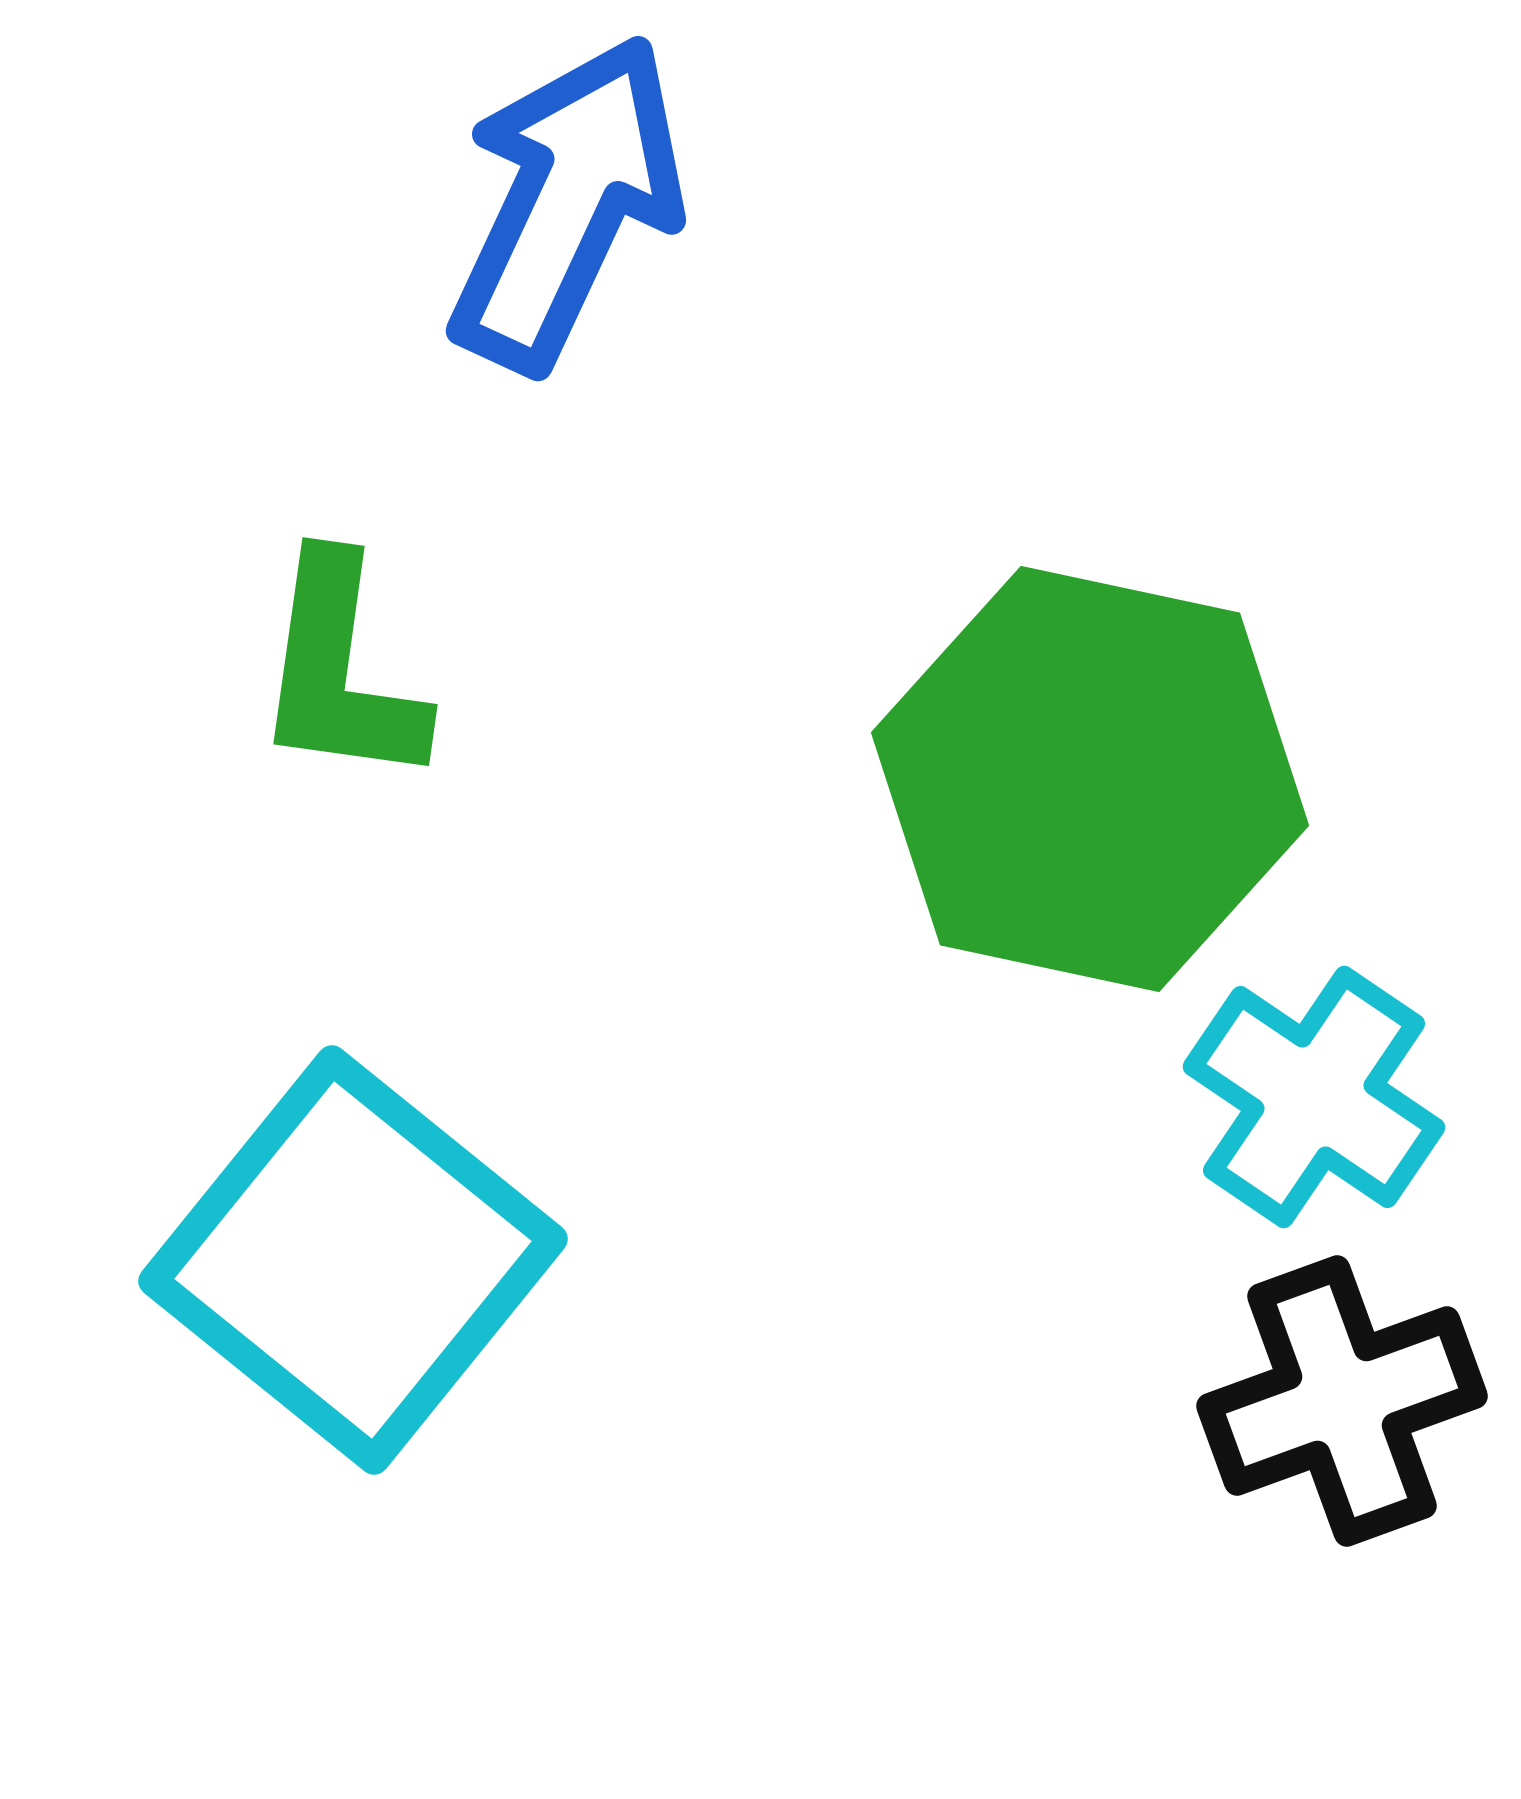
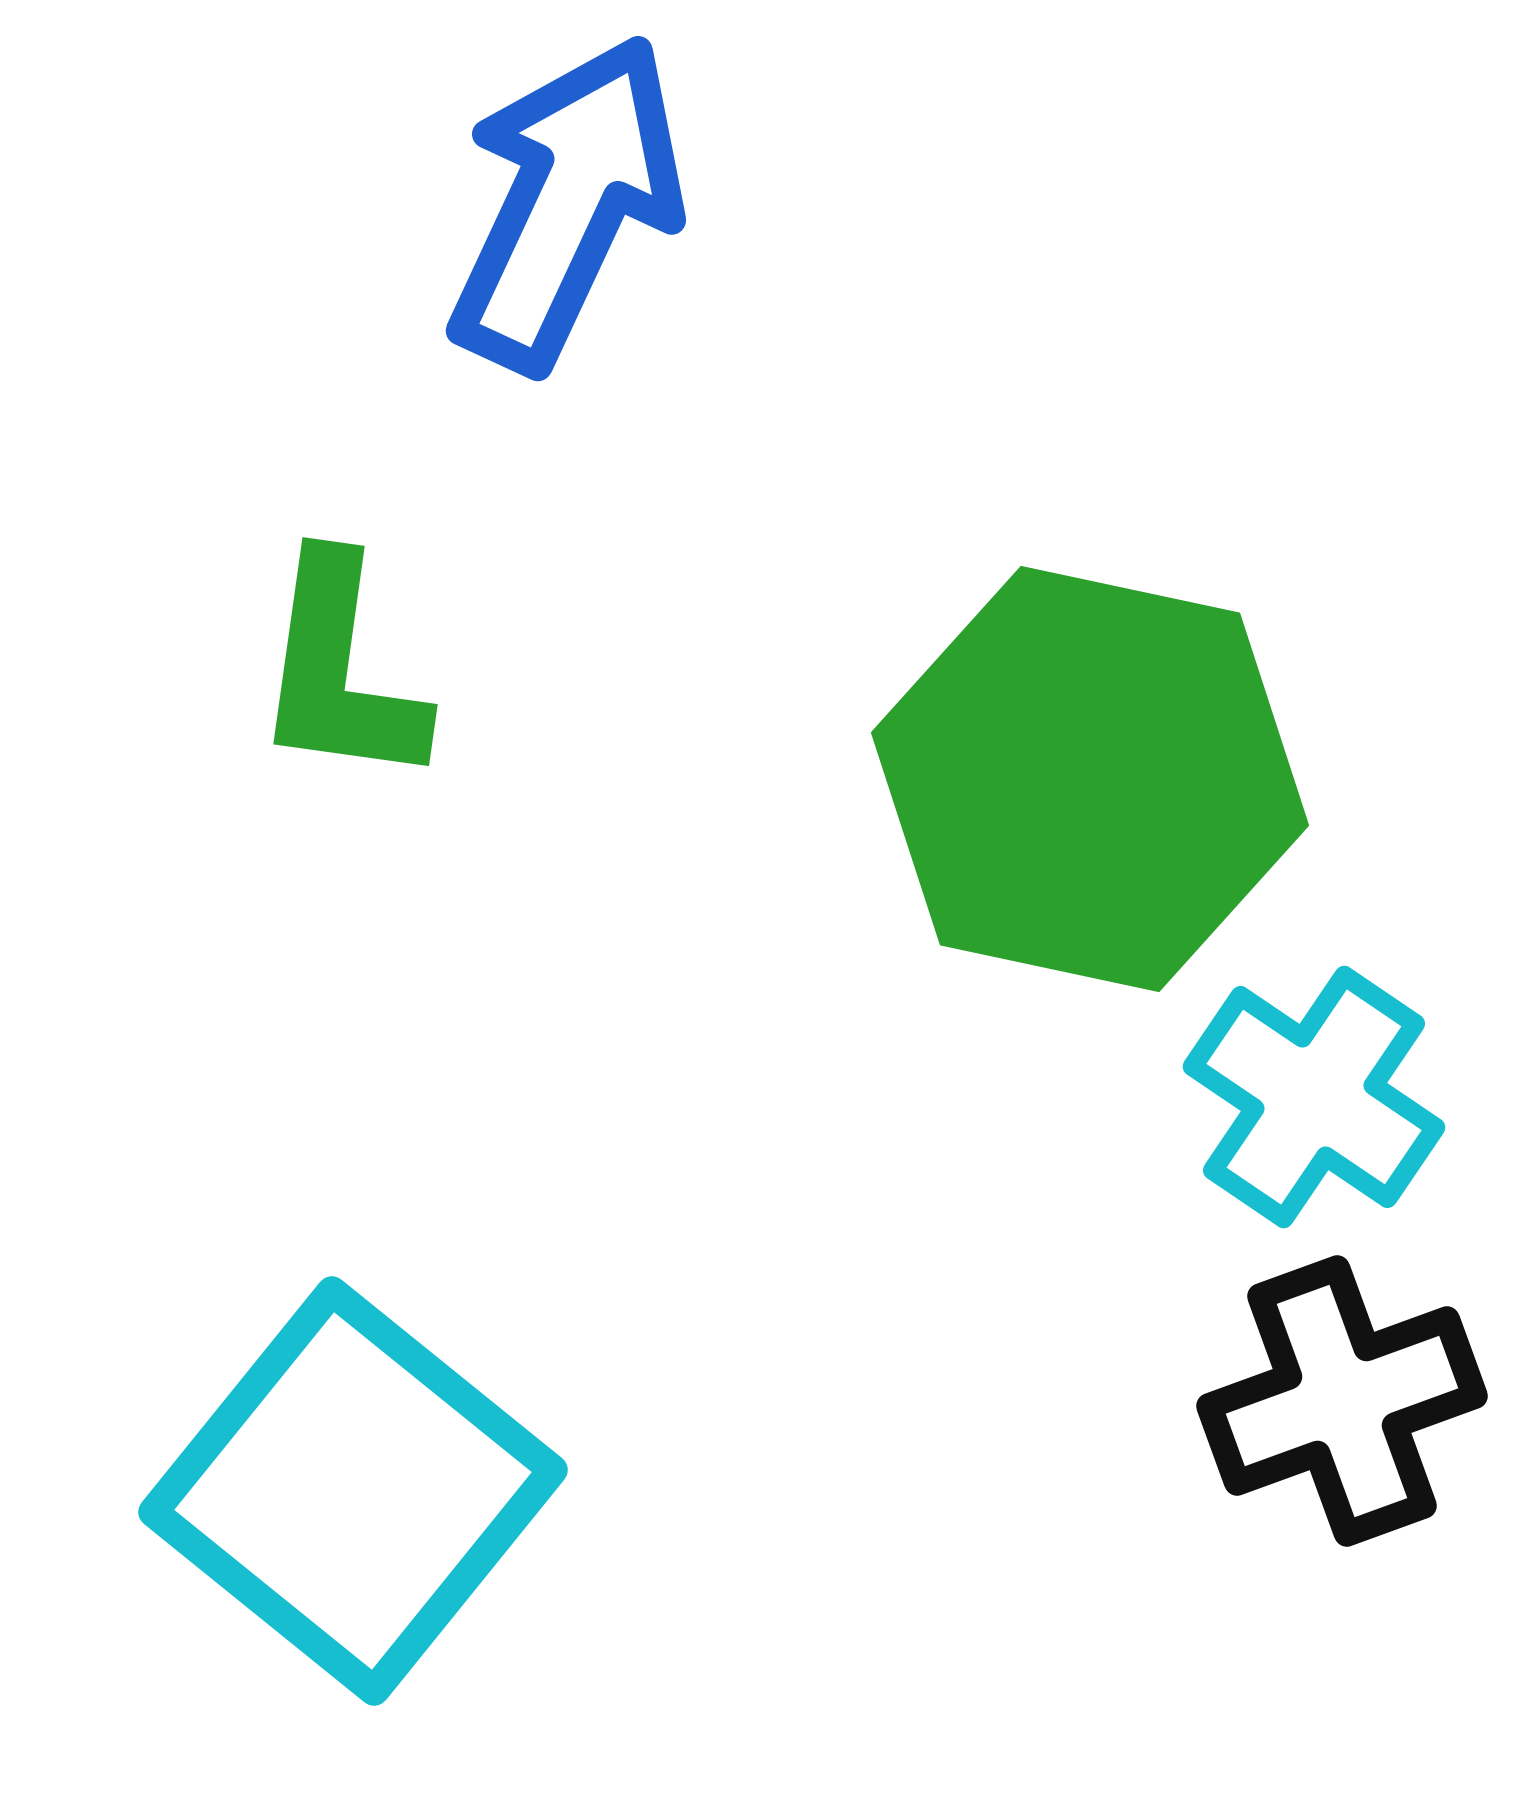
cyan square: moved 231 px down
